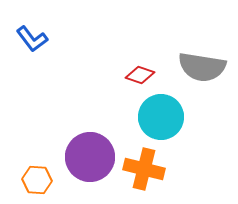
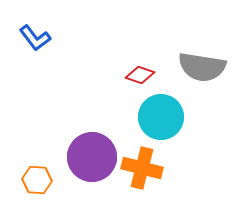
blue L-shape: moved 3 px right, 1 px up
purple circle: moved 2 px right
orange cross: moved 2 px left, 1 px up
